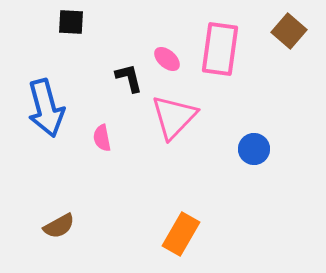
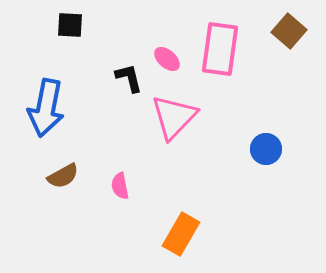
black square: moved 1 px left, 3 px down
blue arrow: rotated 26 degrees clockwise
pink semicircle: moved 18 px right, 48 px down
blue circle: moved 12 px right
brown semicircle: moved 4 px right, 50 px up
